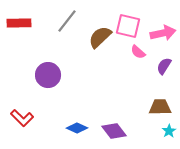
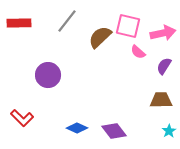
brown trapezoid: moved 1 px right, 7 px up
